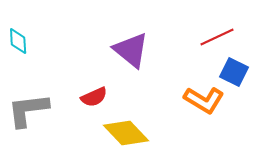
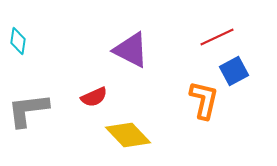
cyan diamond: rotated 12 degrees clockwise
purple triangle: rotated 12 degrees counterclockwise
blue square: moved 1 px up; rotated 36 degrees clockwise
orange L-shape: rotated 108 degrees counterclockwise
yellow diamond: moved 2 px right, 2 px down
